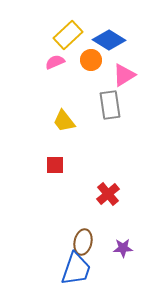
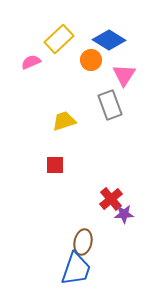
yellow rectangle: moved 9 px left, 4 px down
pink semicircle: moved 24 px left
pink triangle: rotated 25 degrees counterclockwise
gray rectangle: rotated 12 degrees counterclockwise
yellow trapezoid: rotated 110 degrees clockwise
red cross: moved 3 px right, 5 px down
purple star: moved 1 px right, 34 px up
